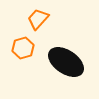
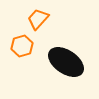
orange hexagon: moved 1 px left, 2 px up
